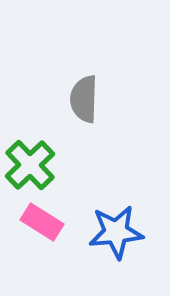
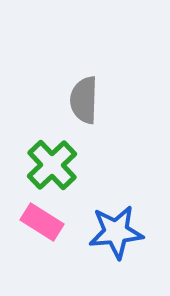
gray semicircle: moved 1 px down
green cross: moved 22 px right
